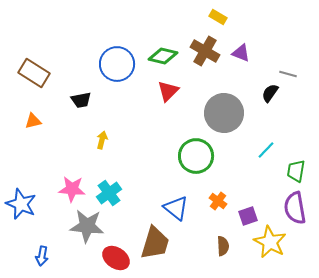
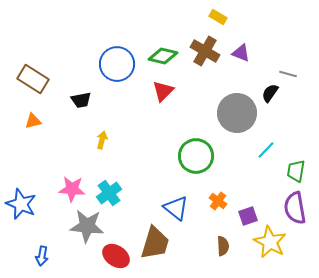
brown rectangle: moved 1 px left, 6 px down
red triangle: moved 5 px left
gray circle: moved 13 px right
red ellipse: moved 2 px up
